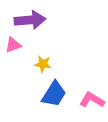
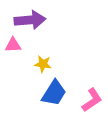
pink triangle: rotated 18 degrees clockwise
blue trapezoid: moved 1 px up
pink L-shape: rotated 115 degrees clockwise
